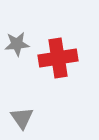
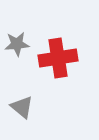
gray triangle: moved 11 px up; rotated 15 degrees counterclockwise
